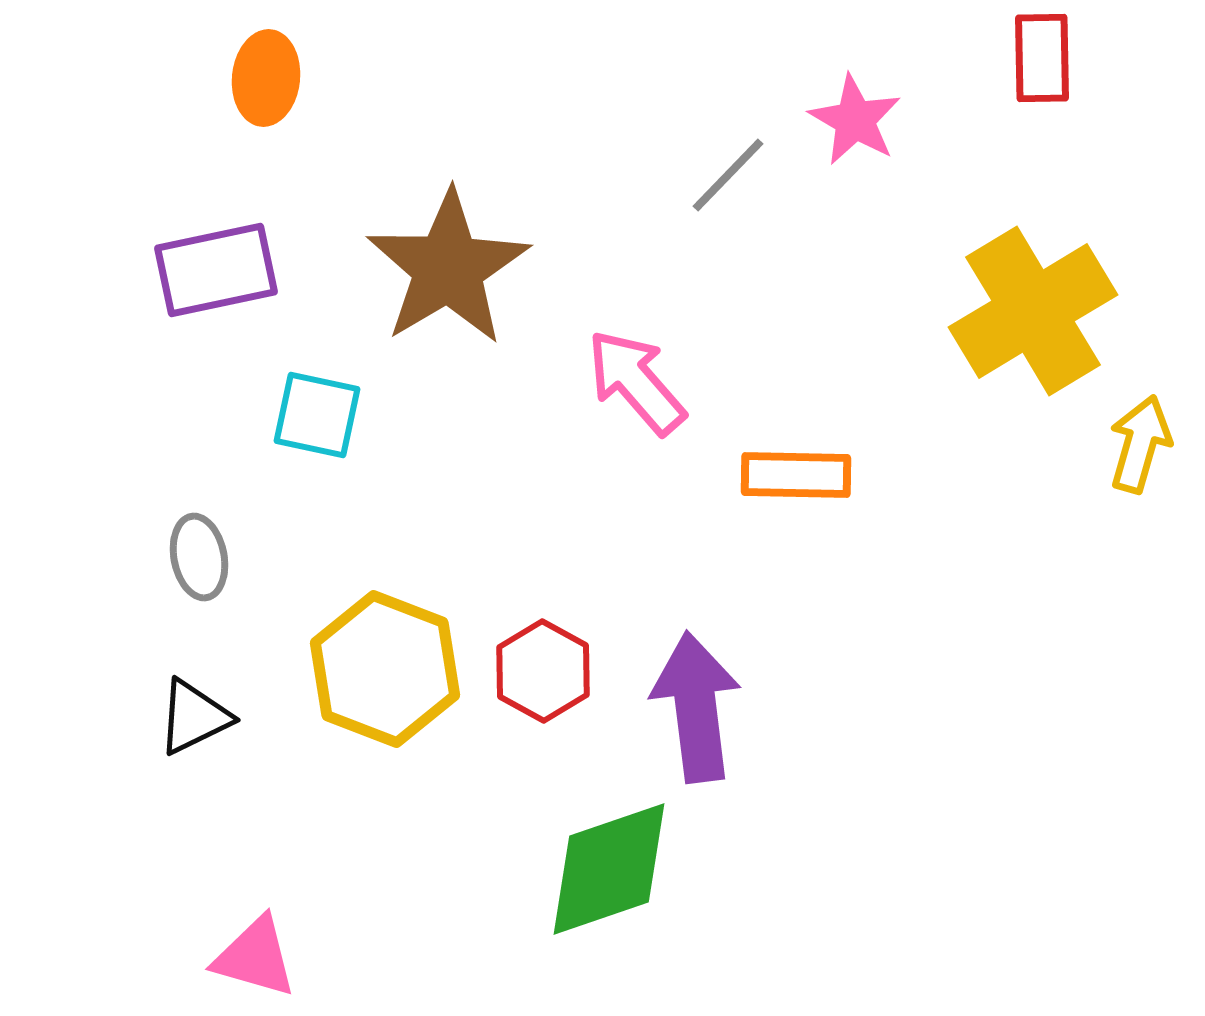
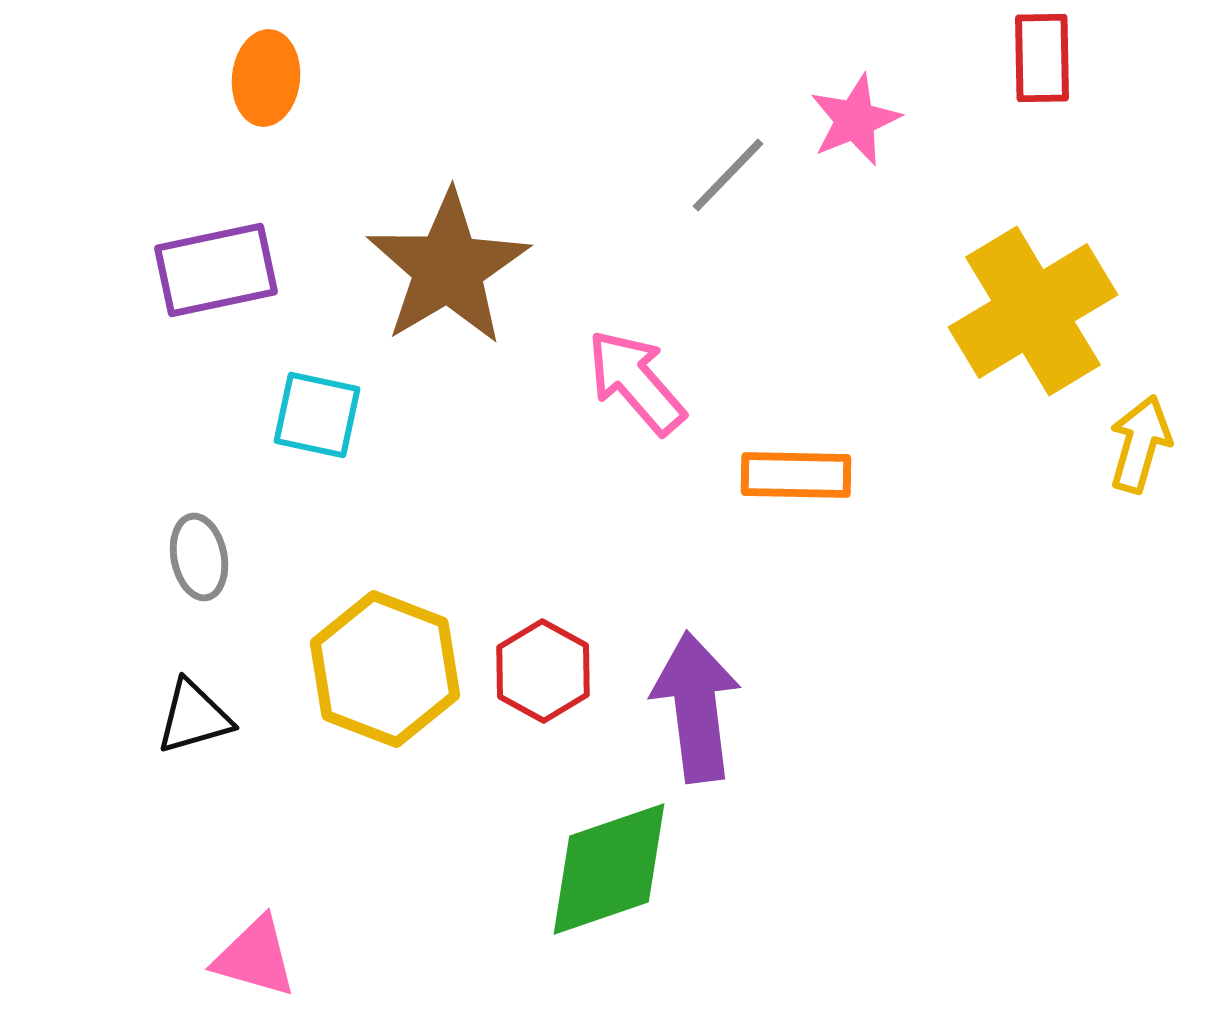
pink star: rotated 20 degrees clockwise
black triangle: rotated 10 degrees clockwise
